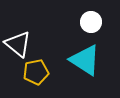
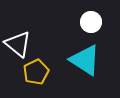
yellow pentagon: rotated 15 degrees counterclockwise
